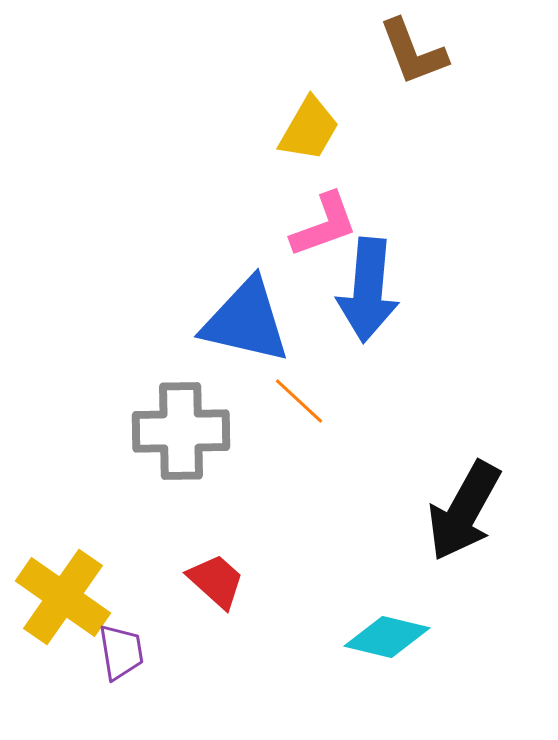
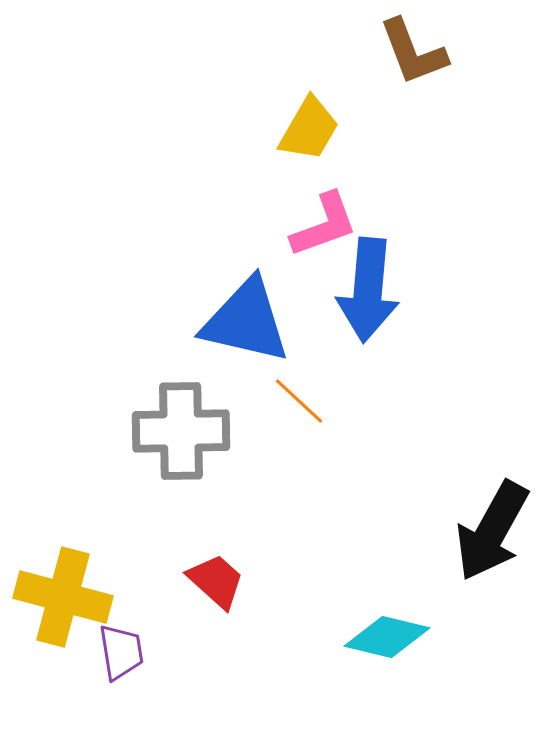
black arrow: moved 28 px right, 20 px down
yellow cross: rotated 20 degrees counterclockwise
